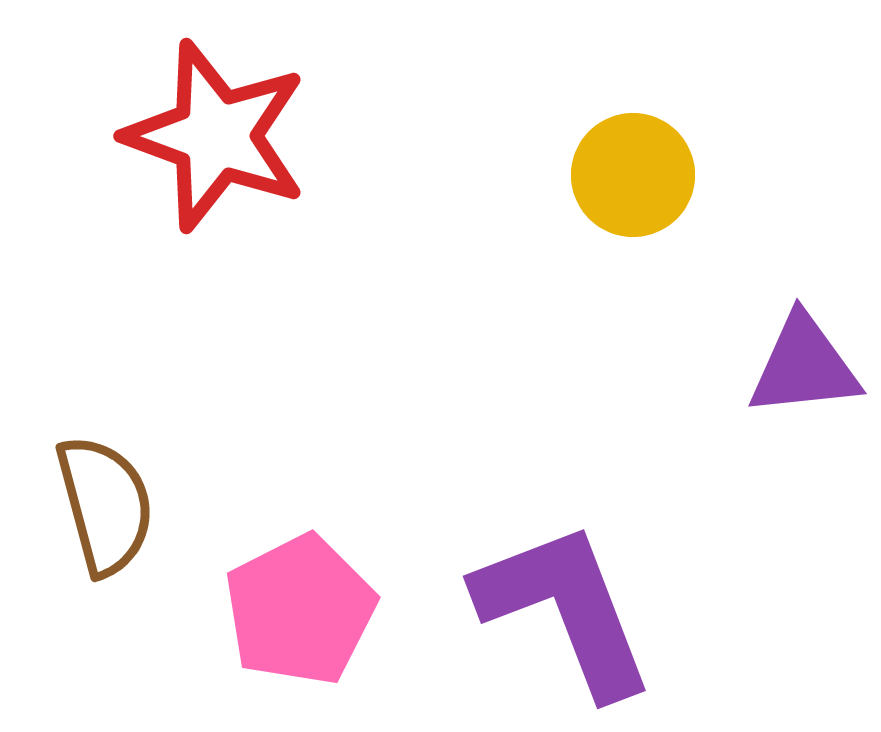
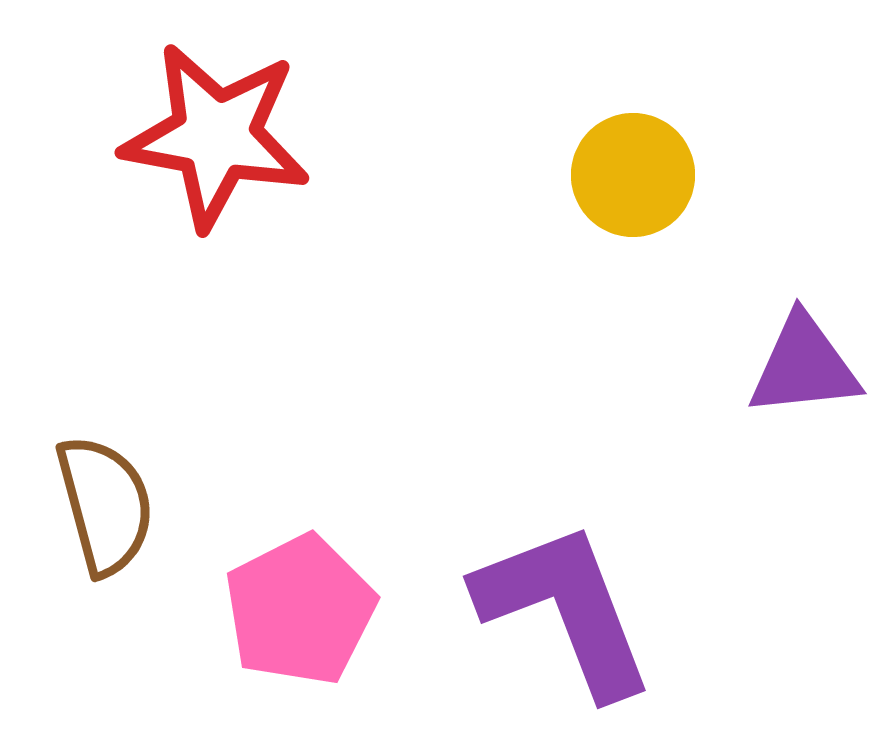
red star: rotated 10 degrees counterclockwise
